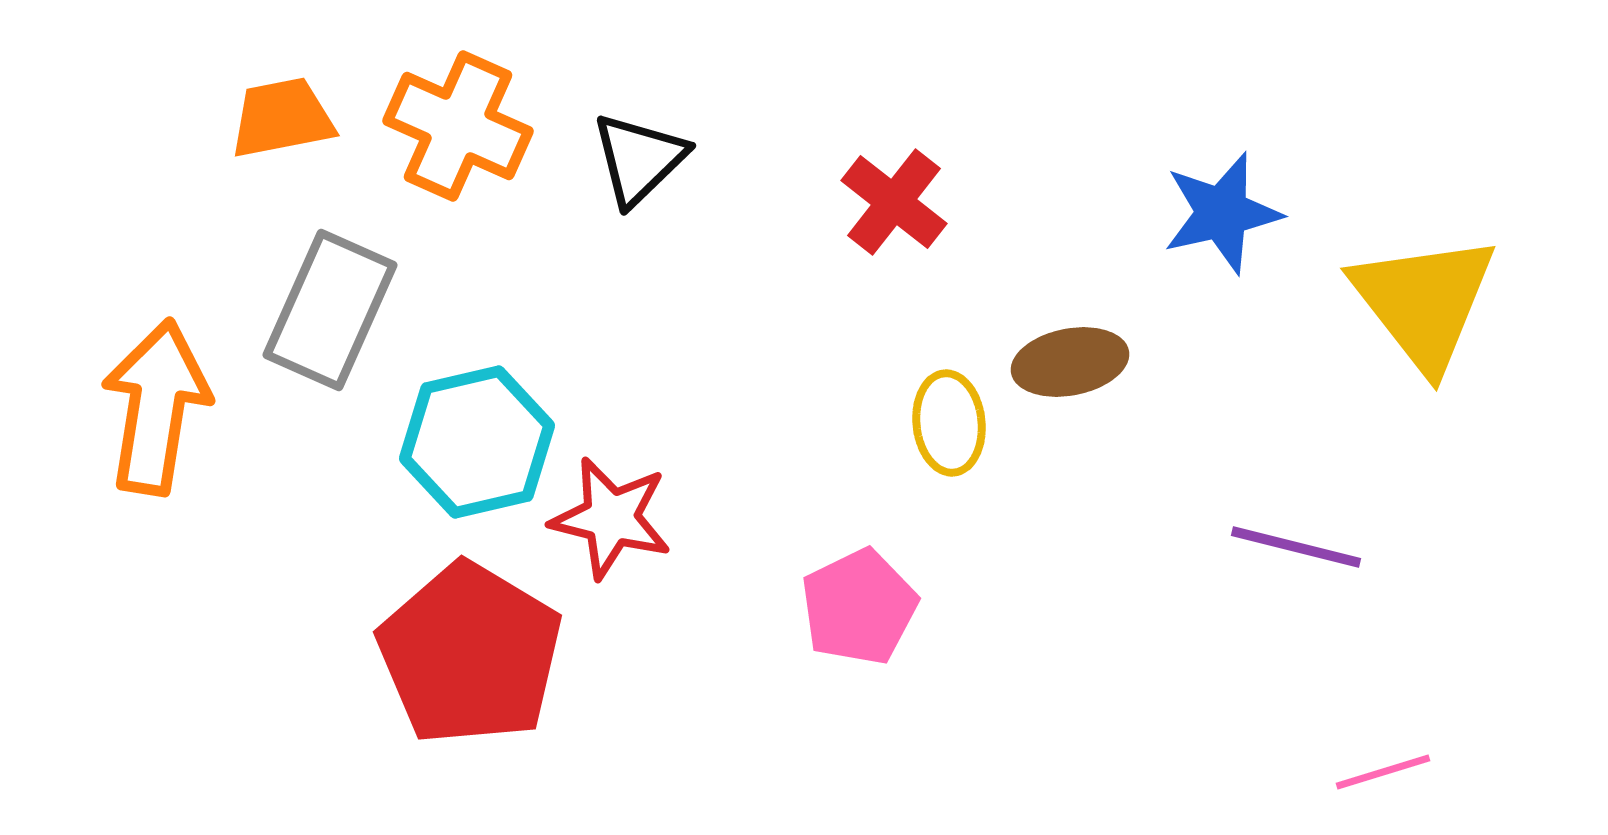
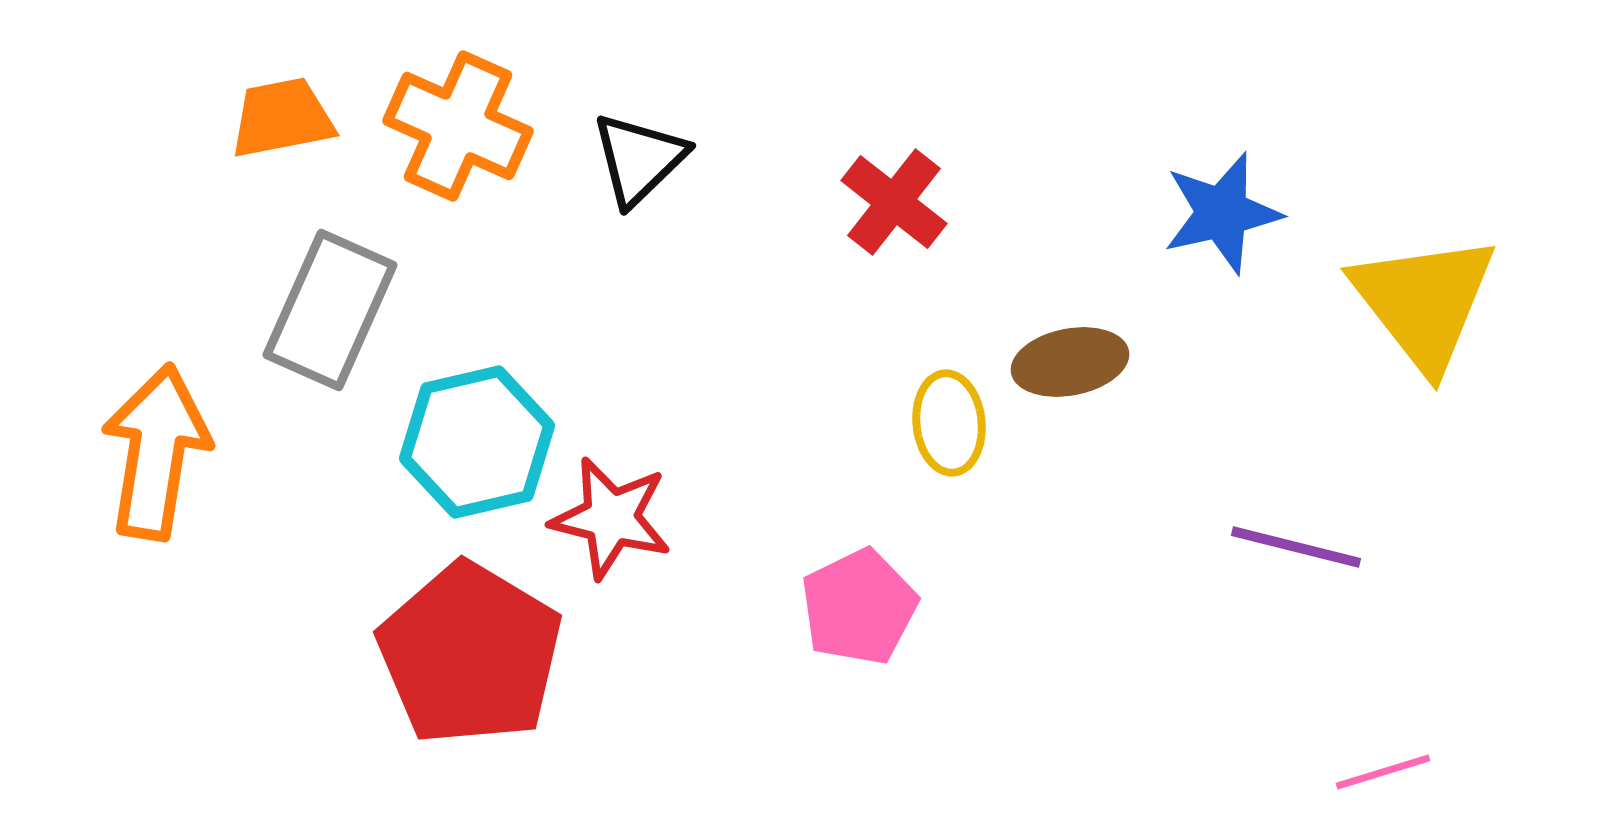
orange arrow: moved 45 px down
